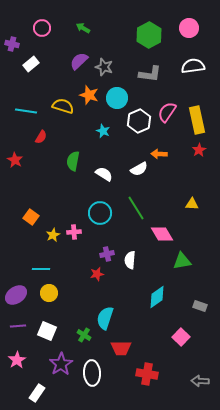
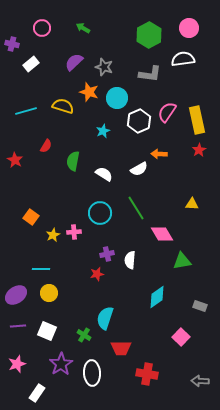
purple semicircle at (79, 61): moved 5 px left, 1 px down
white semicircle at (193, 66): moved 10 px left, 7 px up
orange star at (89, 95): moved 3 px up
cyan line at (26, 111): rotated 25 degrees counterclockwise
cyan star at (103, 131): rotated 24 degrees clockwise
red semicircle at (41, 137): moved 5 px right, 9 px down
pink star at (17, 360): moved 4 px down; rotated 12 degrees clockwise
